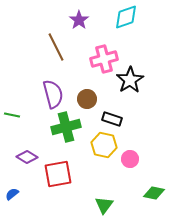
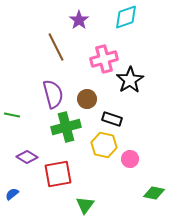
green triangle: moved 19 px left
